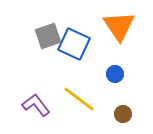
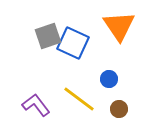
blue square: moved 1 px left, 1 px up
blue circle: moved 6 px left, 5 px down
brown circle: moved 4 px left, 5 px up
